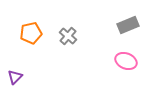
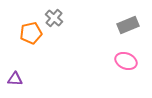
gray cross: moved 14 px left, 18 px up
purple triangle: moved 2 px down; rotated 49 degrees clockwise
